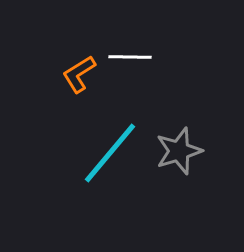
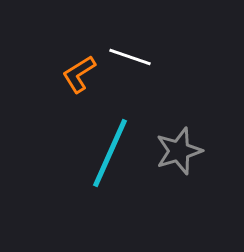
white line: rotated 18 degrees clockwise
cyan line: rotated 16 degrees counterclockwise
